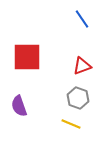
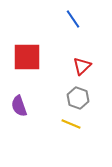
blue line: moved 9 px left
red triangle: rotated 24 degrees counterclockwise
